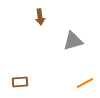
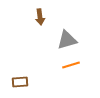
gray triangle: moved 6 px left, 1 px up
orange line: moved 14 px left, 18 px up; rotated 12 degrees clockwise
